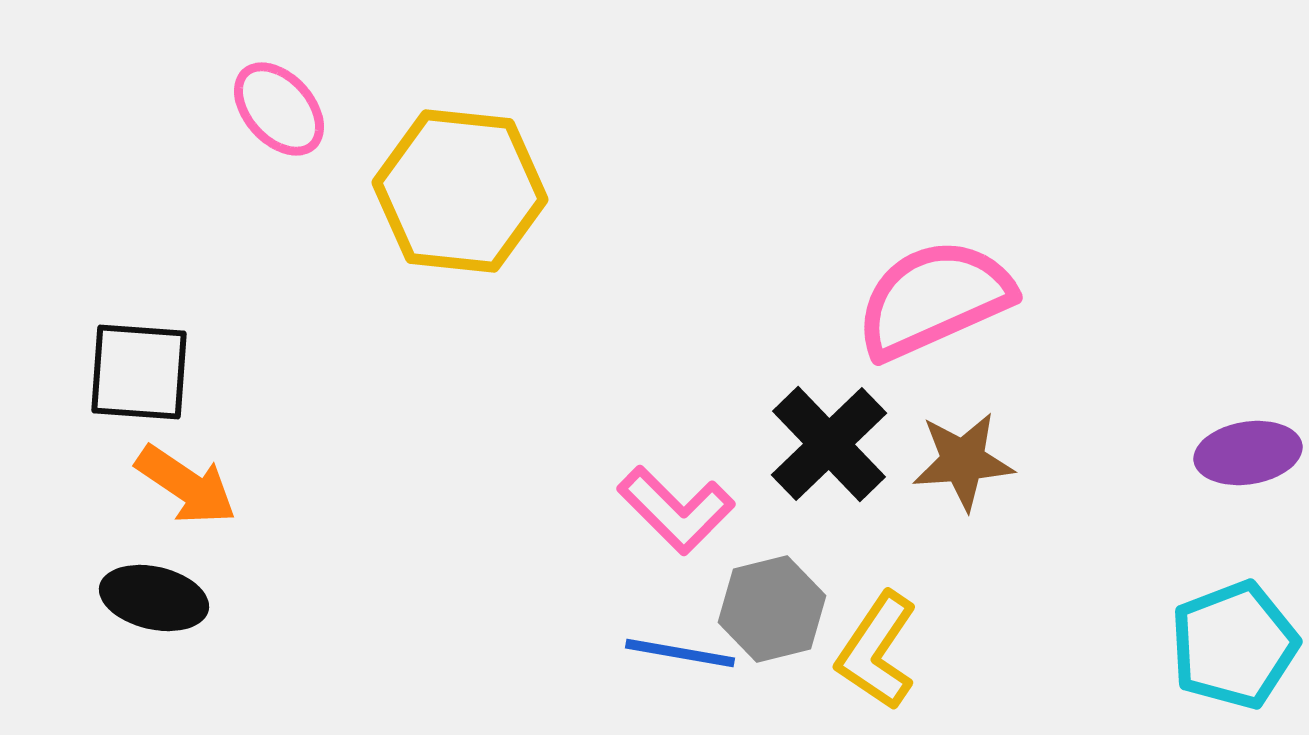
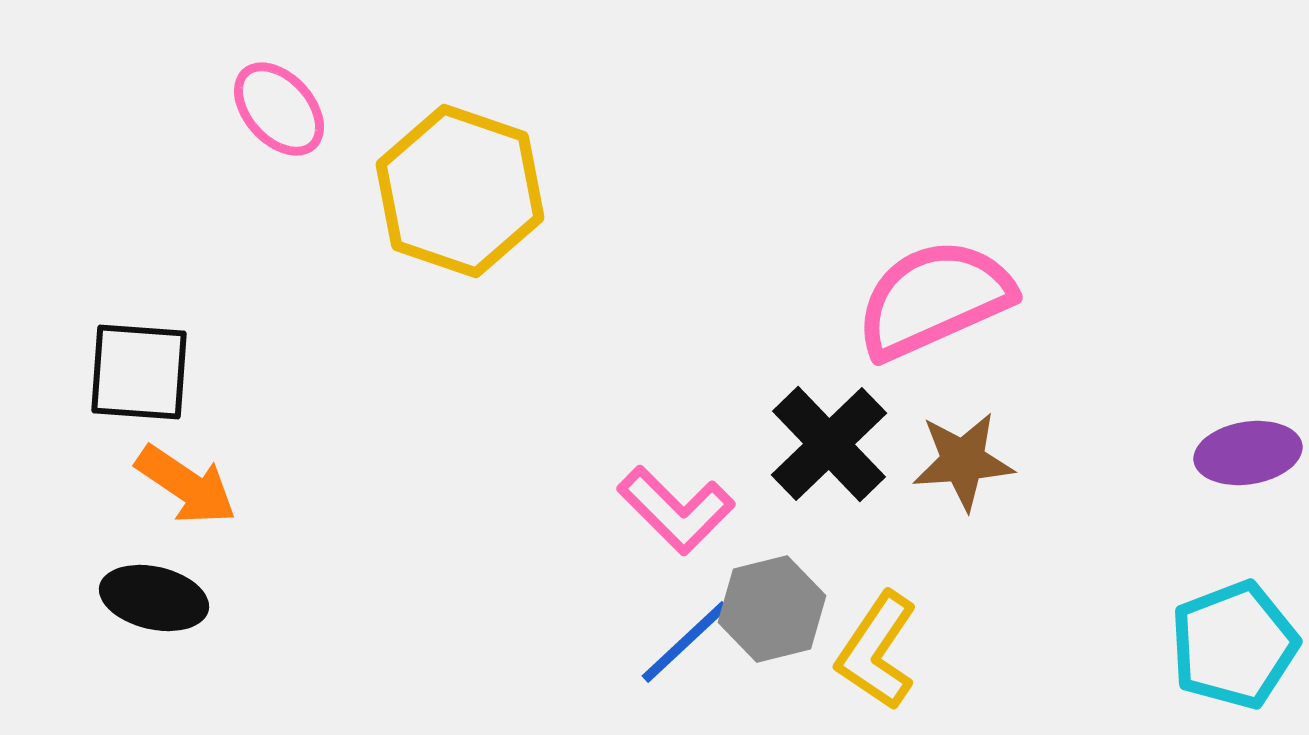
yellow hexagon: rotated 13 degrees clockwise
blue line: moved 5 px right, 11 px up; rotated 53 degrees counterclockwise
